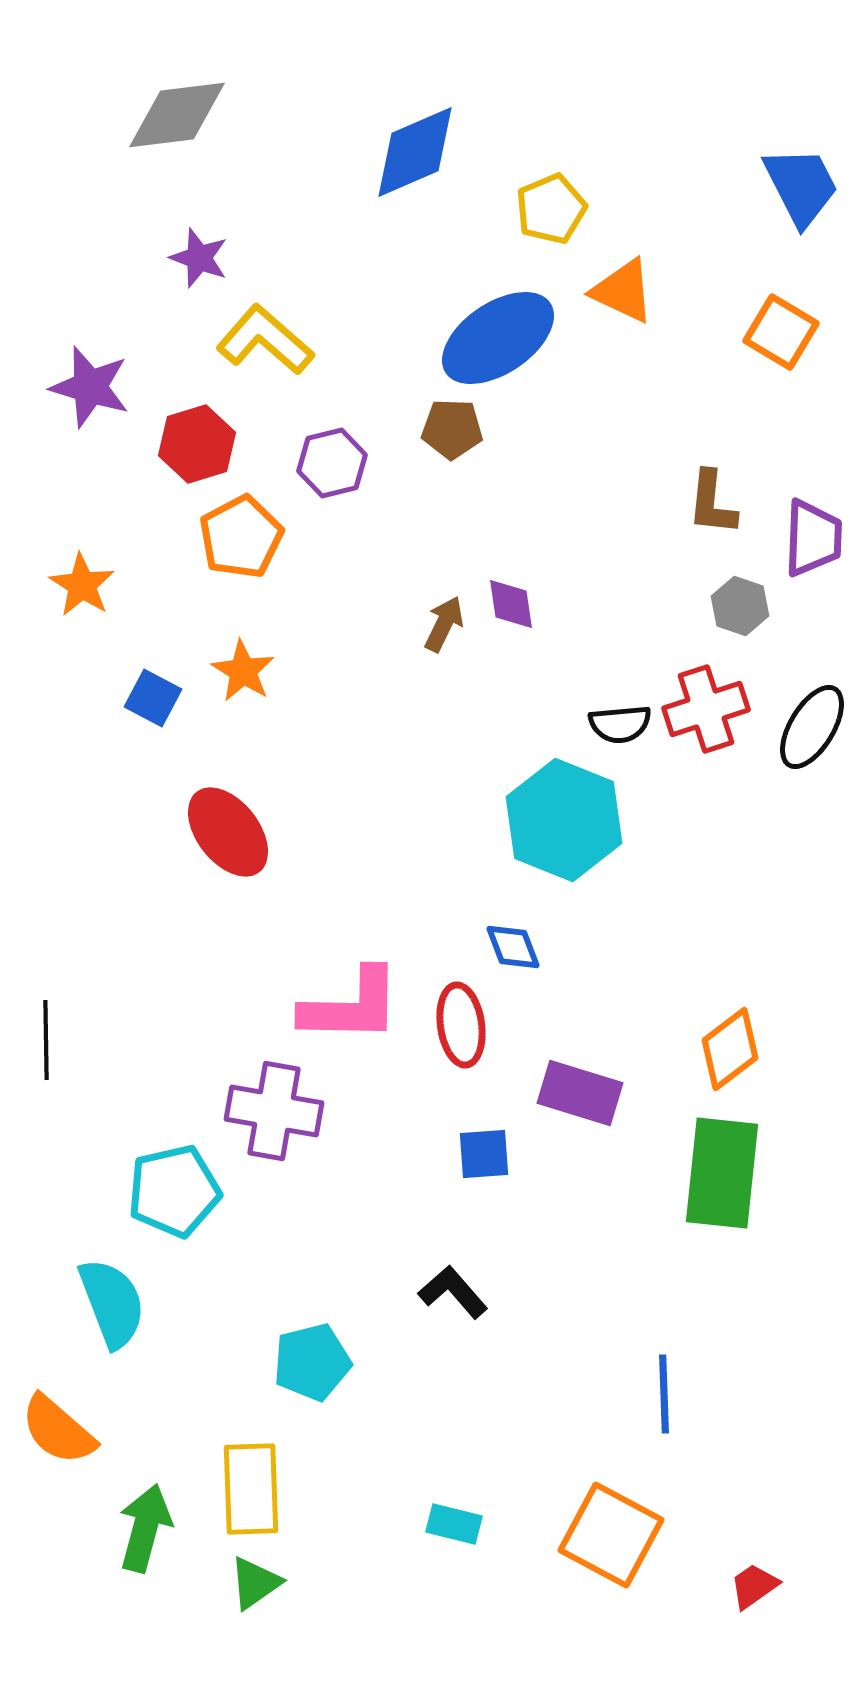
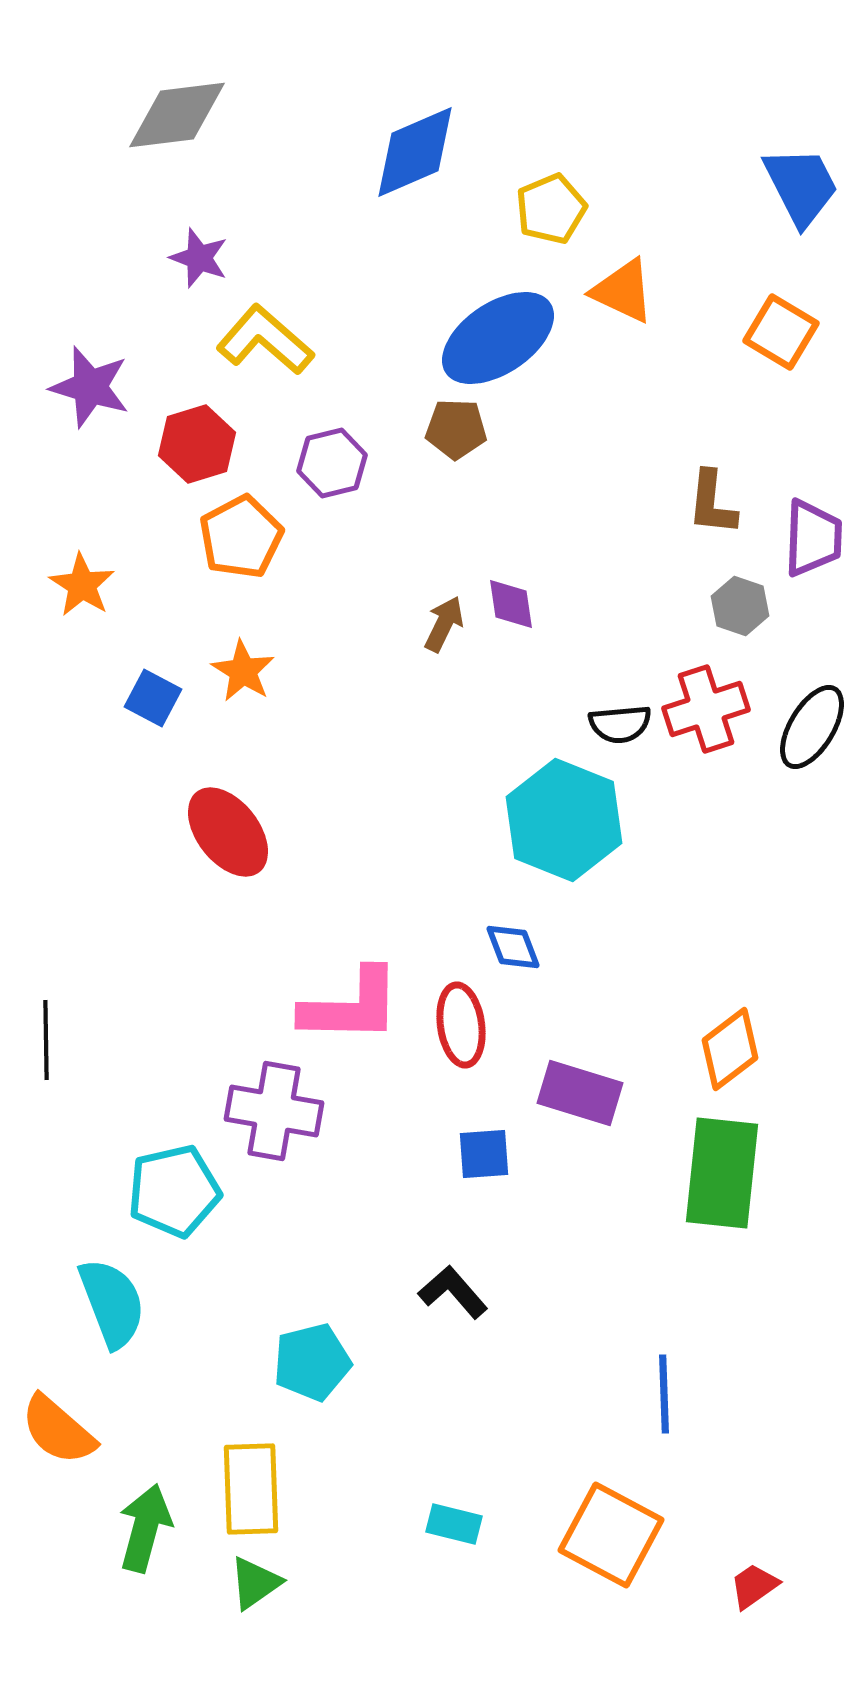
brown pentagon at (452, 429): moved 4 px right
